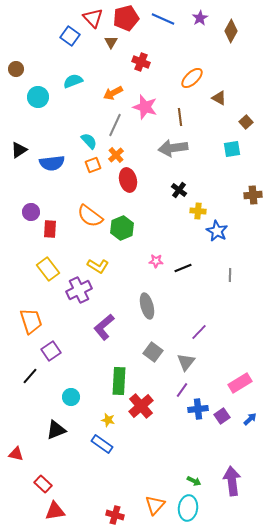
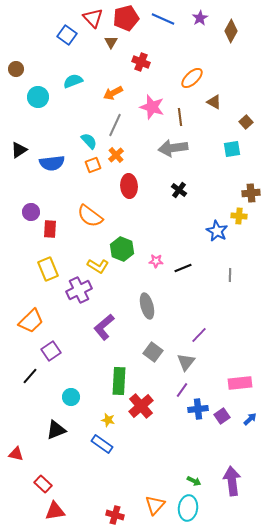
blue square at (70, 36): moved 3 px left, 1 px up
brown triangle at (219, 98): moved 5 px left, 4 px down
pink star at (145, 107): moved 7 px right
red ellipse at (128, 180): moved 1 px right, 6 px down; rotated 10 degrees clockwise
brown cross at (253, 195): moved 2 px left, 2 px up
yellow cross at (198, 211): moved 41 px right, 5 px down
green hexagon at (122, 228): moved 21 px down; rotated 15 degrees counterclockwise
yellow rectangle at (48, 269): rotated 15 degrees clockwise
orange trapezoid at (31, 321): rotated 64 degrees clockwise
purple line at (199, 332): moved 3 px down
pink rectangle at (240, 383): rotated 25 degrees clockwise
